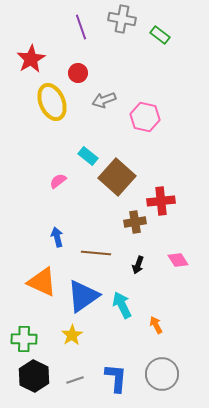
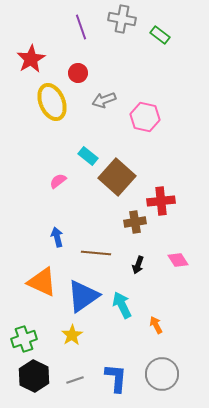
green cross: rotated 20 degrees counterclockwise
